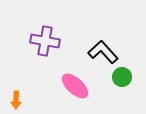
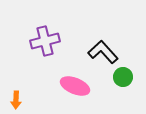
purple cross: rotated 24 degrees counterclockwise
green circle: moved 1 px right
pink ellipse: rotated 20 degrees counterclockwise
